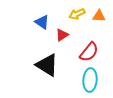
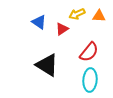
blue triangle: moved 3 px left
red triangle: moved 6 px up
